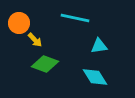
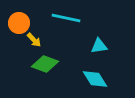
cyan line: moved 9 px left
yellow arrow: moved 1 px left
cyan diamond: moved 2 px down
